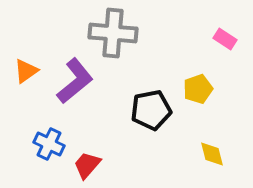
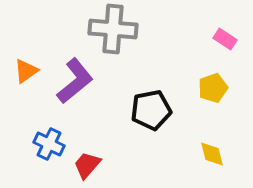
gray cross: moved 4 px up
yellow pentagon: moved 15 px right, 1 px up
